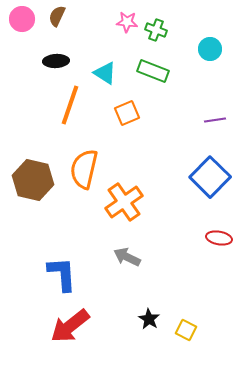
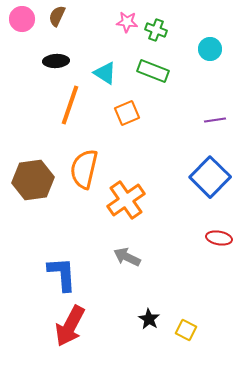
brown hexagon: rotated 21 degrees counterclockwise
orange cross: moved 2 px right, 2 px up
red arrow: rotated 24 degrees counterclockwise
